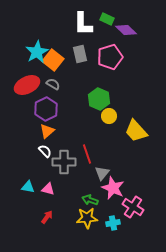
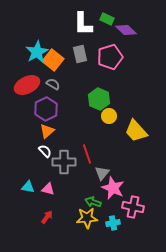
green arrow: moved 3 px right, 2 px down
pink cross: rotated 20 degrees counterclockwise
